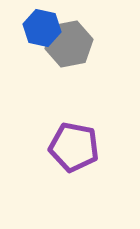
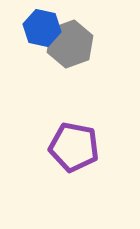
gray hexagon: moved 1 px right; rotated 9 degrees counterclockwise
